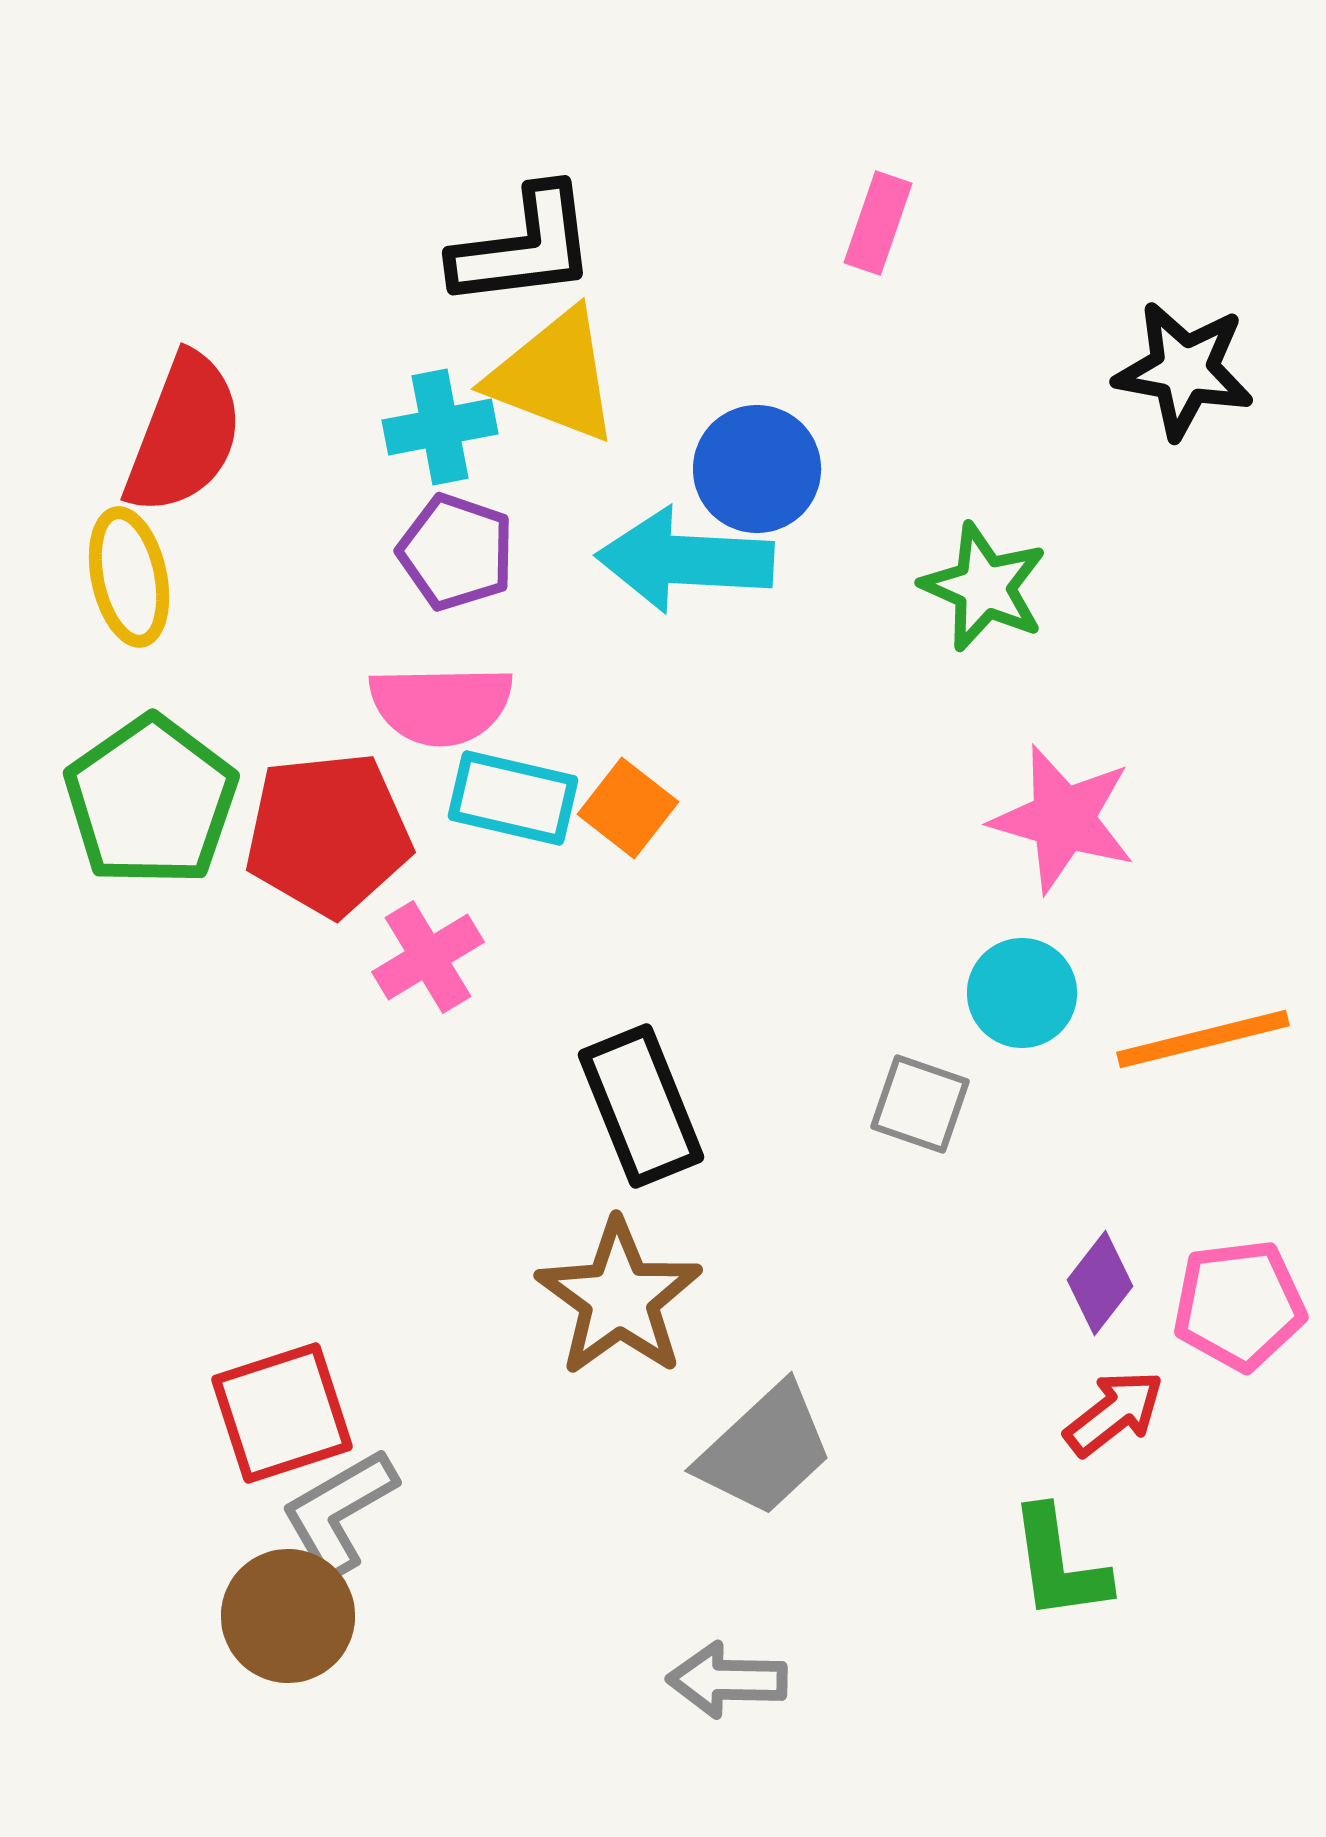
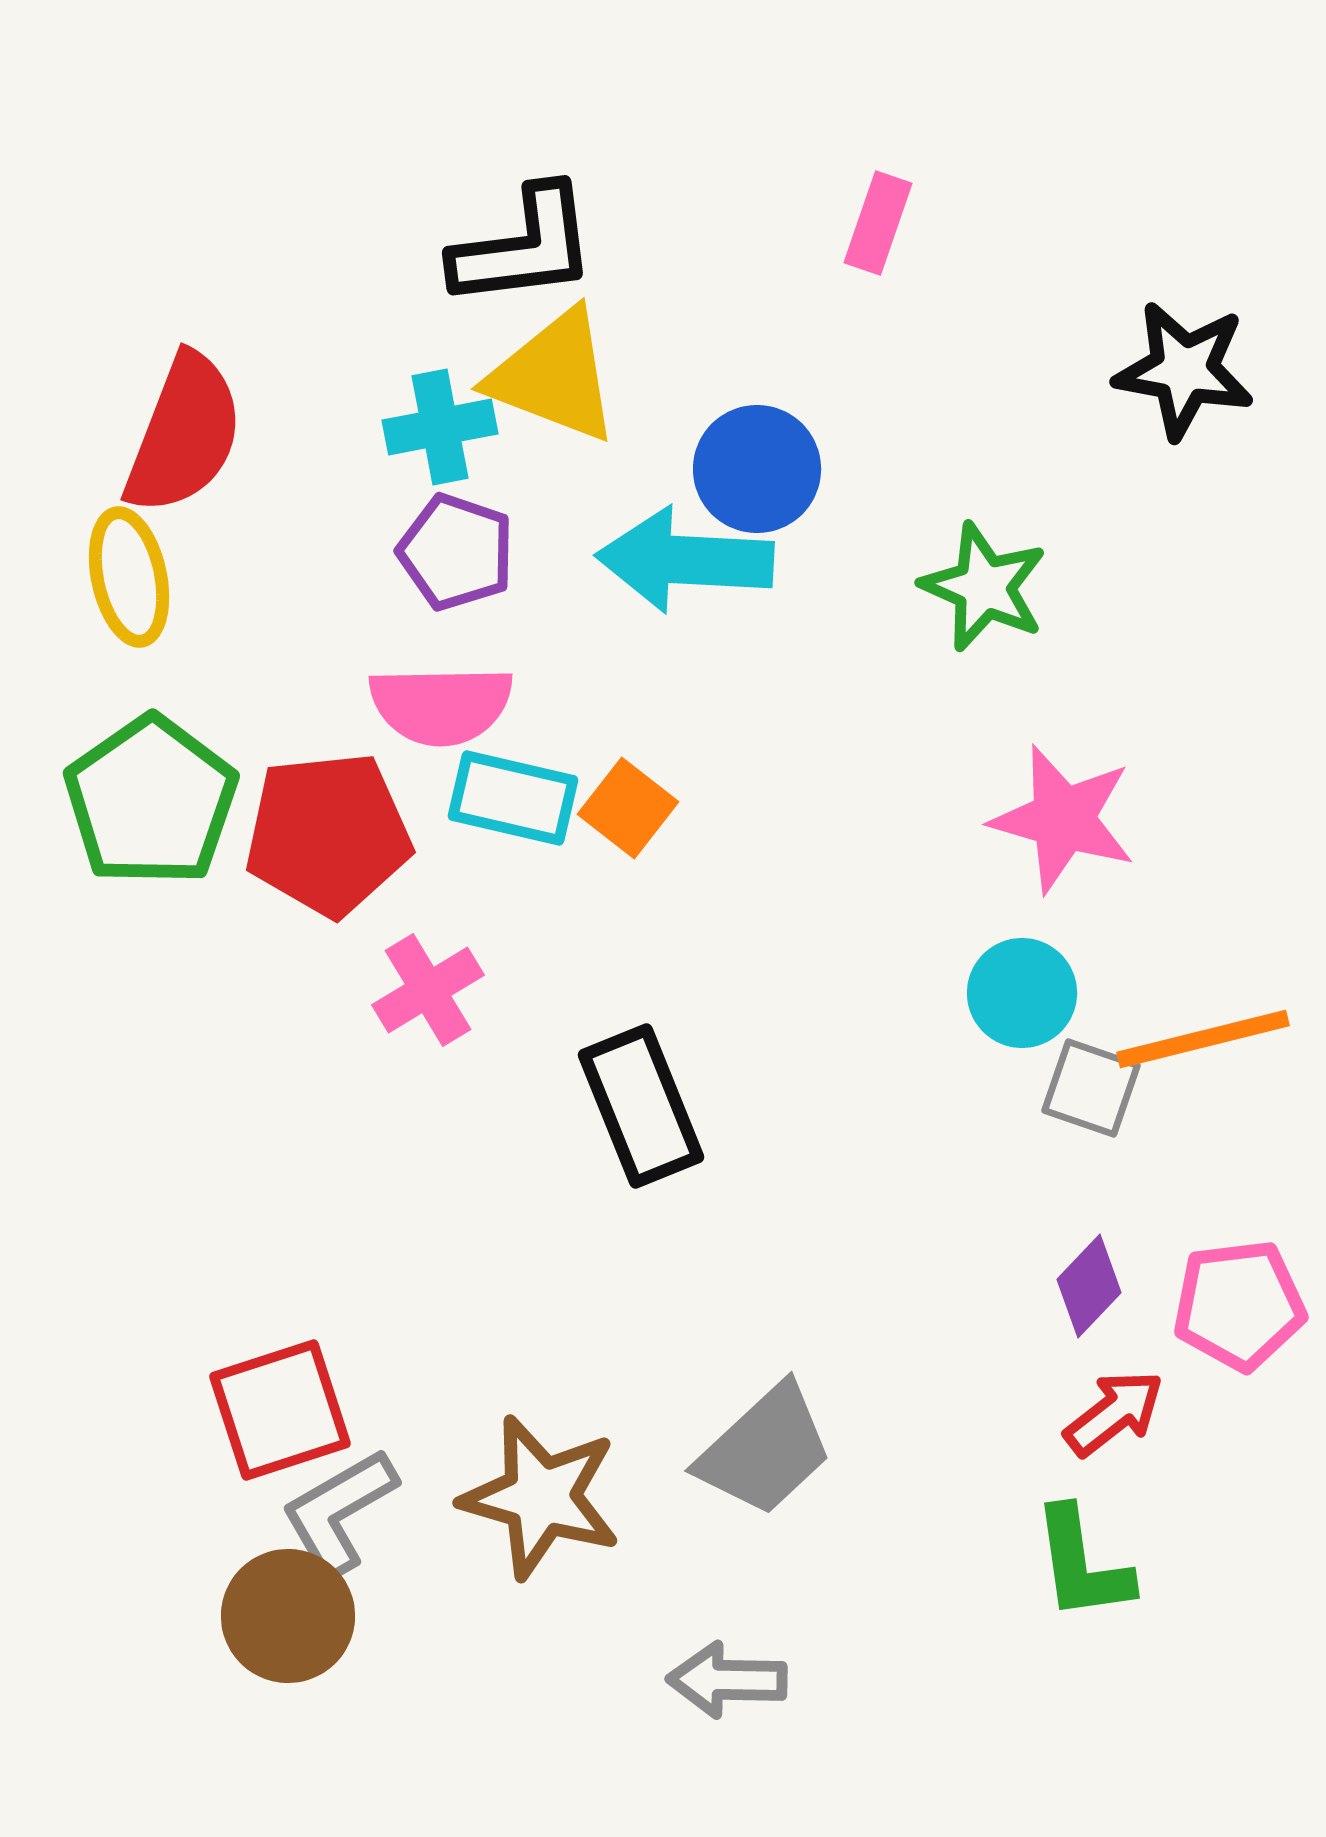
pink cross: moved 33 px down
gray square: moved 171 px right, 16 px up
purple diamond: moved 11 px left, 3 px down; rotated 6 degrees clockwise
brown star: moved 78 px left, 199 px down; rotated 20 degrees counterclockwise
red square: moved 2 px left, 3 px up
green L-shape: moved 23 px right
